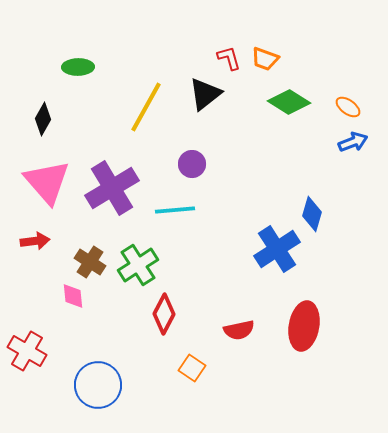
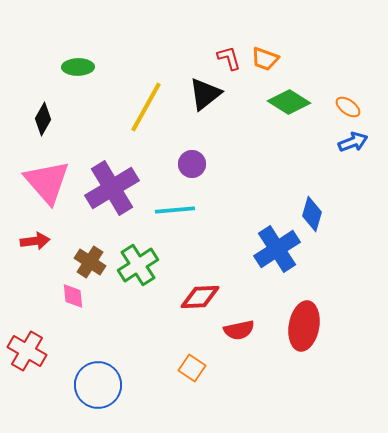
red diamond: moved 36 px right, 17 px up; rotated 60 degrees clockwise
